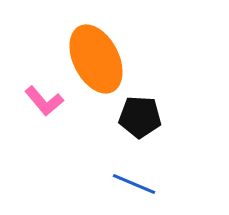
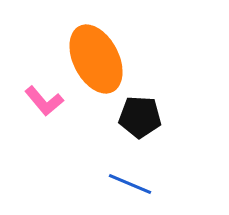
blue line: moved 4 px left
